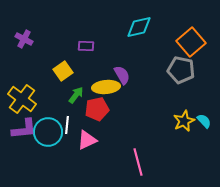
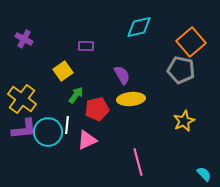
yellow ellipse: moved 25 px right, 12 px down
cyan semicircle: moved 53 px down
